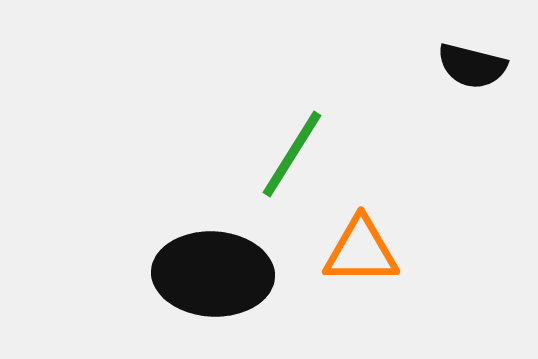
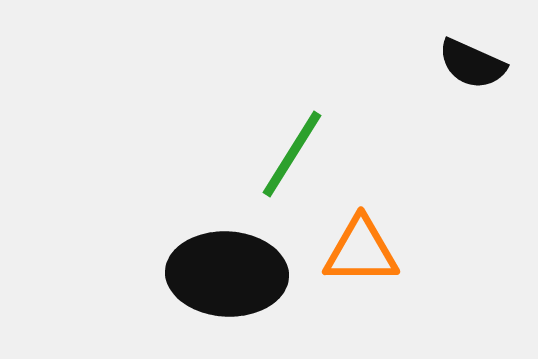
black semicircle: moved 2 px up; rotated 10 degrees clockwise
black ellipse: moved 14 px right
